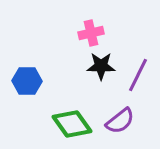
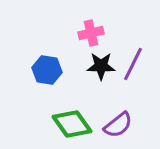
purple line: moved 5 px left, 11 px up
blue hexagon: moved 20 px right, 11 px up; rotated 8 degrees clockwise
purple semicircle: moved 2 px left, 4 px down
